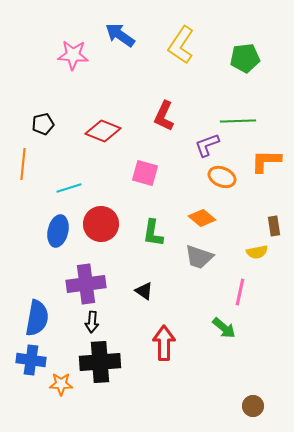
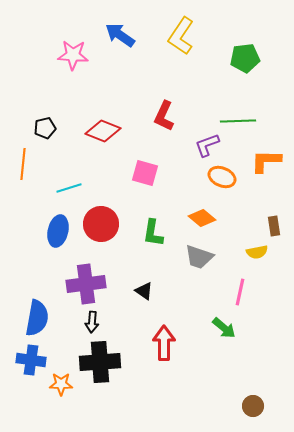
yellow L-shape: moved 9 px up
black pentagon: moved 2 px right, 4 px down
